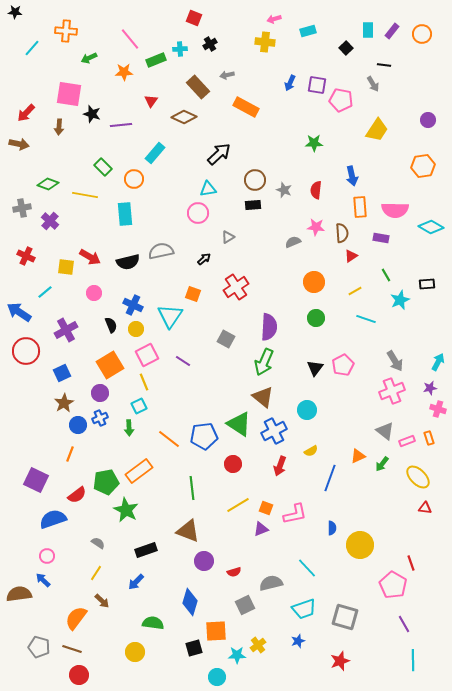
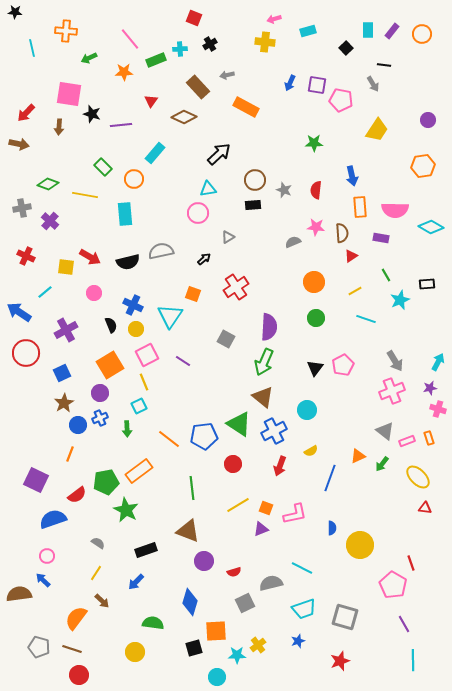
cyan line at (32, 48): rotated 54 degrees counterclockwise
red circle at (26, 351): moved 2 px down
green arrow at (129, 428): moved 2 px left, 1 px down
cyan line at (307, 568): moved 5 px left; rotated 20 degrees counterclockwise
gray square at (245, 605): moved 2 px up
